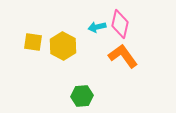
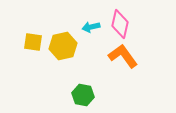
cyan arrow: moved 6 px left
yellow hexagon: rotated 20 degrees clockwise
green hexagon: moved 1 px right, 1 px up; rotated 15 degrees clockwise
